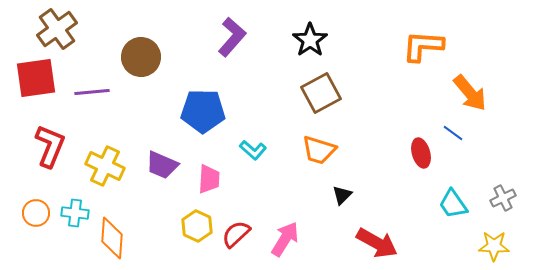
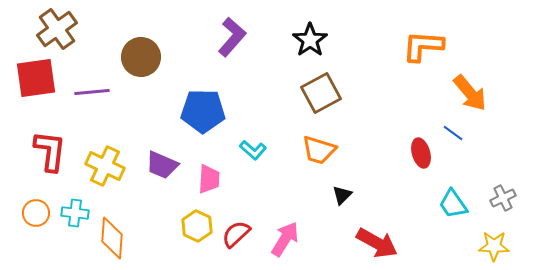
red L-shape: moved 5 px down; rotated 15 degrees counterclockwise
